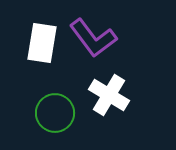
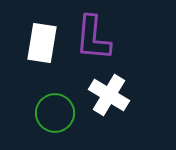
purple L-shape: rotated 42 degrees clockwise
